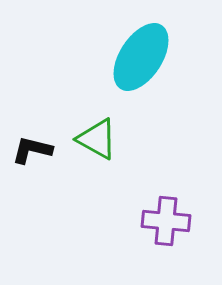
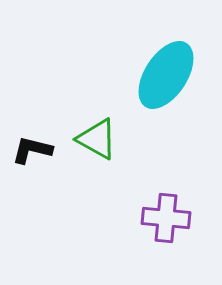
cyan ellipse: moved 25 px right, 18 px down
purple cross: moved 3 px up
